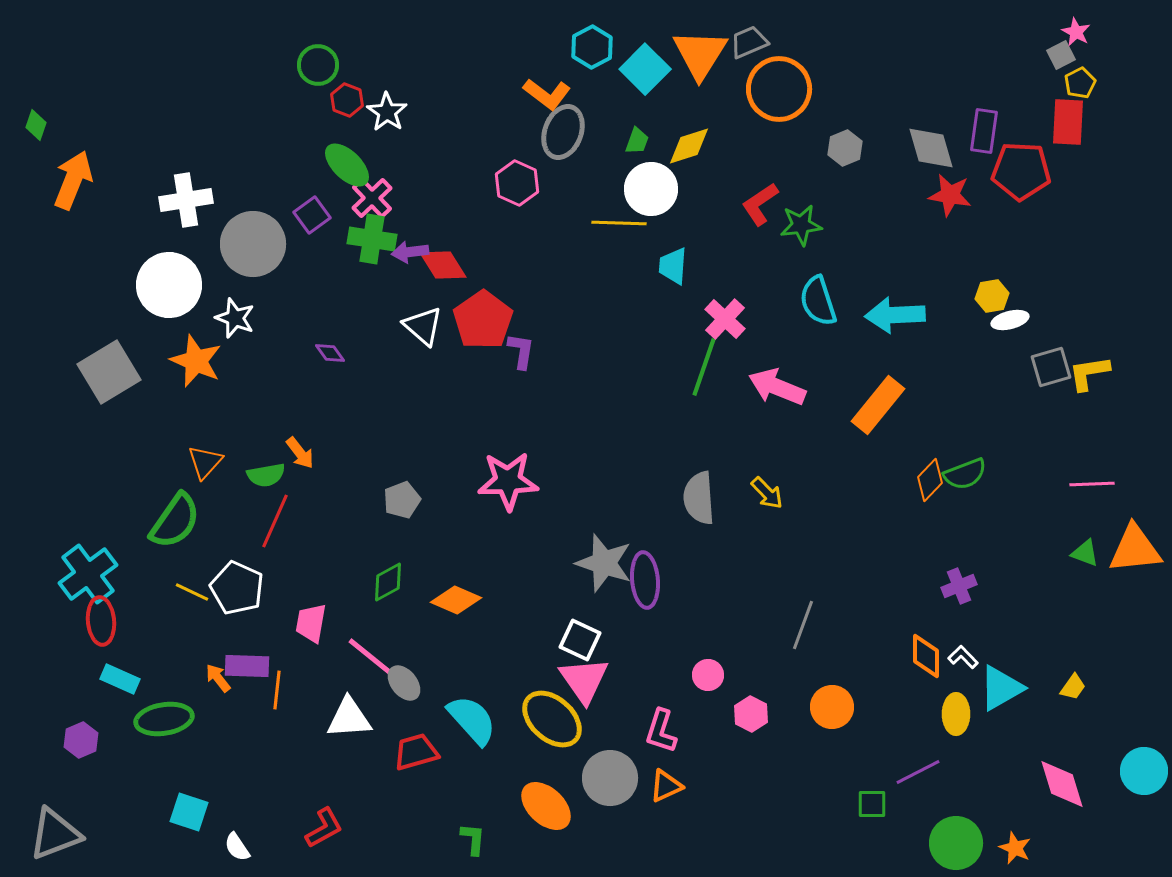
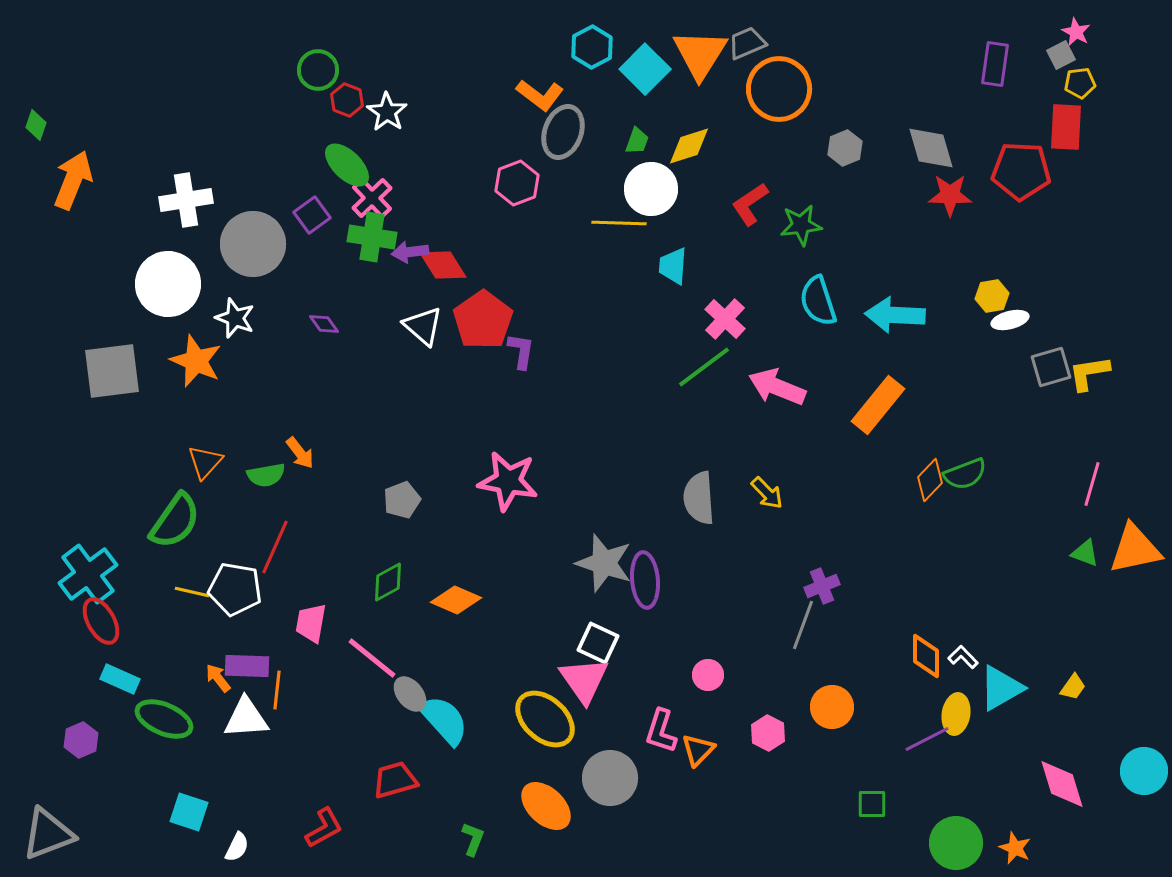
gray trapezoid at (749, 42): moved 2 px left, 1 px down
green circle at (318, 65): moved 5 px down
yellow pentagon at (1080, 83): rotated 20 degrees clockwise
orange L-shape at (547, 94): moved 7 px left, 1 px down
red rectangle at (1068, 122): moved 2 px left, 5 px down
purple rectangle at (984, 131): moved 11 px right, 67 px up
pink hexagon at (517, 183): rotated 15 degrees clockwise
red star at (950, 195): rotated 9 degrees counterclockwise
red L-shape at (760, 204): moved 10 px left
green cross at (372, 239): moved 2 px up
white circle at (169, 285): moved 1 px left, 1 px up
cyan arrow at (895, 315): rotated 6 degrees clockwise
purple diamond at (330, 353): moved 6 px left, 29 px up
green line at (704, 367): rotated 34 degrees clockwise
gray square at (109, 372): moved 3 px right, 1 px up; rotated 24 degrees clockwise
pink star at (508, 481): rotated 12 degrees clockwise
pink line at (1092, 484): rotated 72 degrees counterclockwise
red line at (275, 521): moved 26 px down
orange triangle at (1135, 549): rotated 6 degrees counterclockwise
purple cross at (959, 586): moved 137 px left
white pentagon at (237, 588): moved 2 px left, 1 px down; rotated 14 degrees counterclockwise
yellow line at (192, 592): rotated 12 degrees counterclockwise
red ellipse at (101, 621): rotated 24 degrees counterclockwise
white square at (580, 640): moved 18 px right, 3 px down
gray ellipse at (404, 683): moved 6 px right, 11 px down
pink hexagon at (751, 714): moved 17 px right, 19 px down
yellow ellipse at (956, 714): rotated 9 degrees clockwise
white triangle at (349, 718): moved 103 px left
green ellipse at (164, 719): rotated 32 degrees clockwise
yellow ellipse at (552, 719): moved 7 px left
cyan semicircle at (472, 720): moved 28 px left
red trapezoid at (416, 752): moved 21 px left, 28 px down
purple line at (918, 772): moved 9 px right, 33 px up
orange triangle at (666, 786): moved 32 px right, 36 px up; rotated 21 degrees counterclockwise
gray triangle at (55, 834): moved 7 px left
green L-shape at (473, 839): rotated 16 degrees clockwise
white semicircle at (237, 847): rotated 120 degrees counterclockwise
